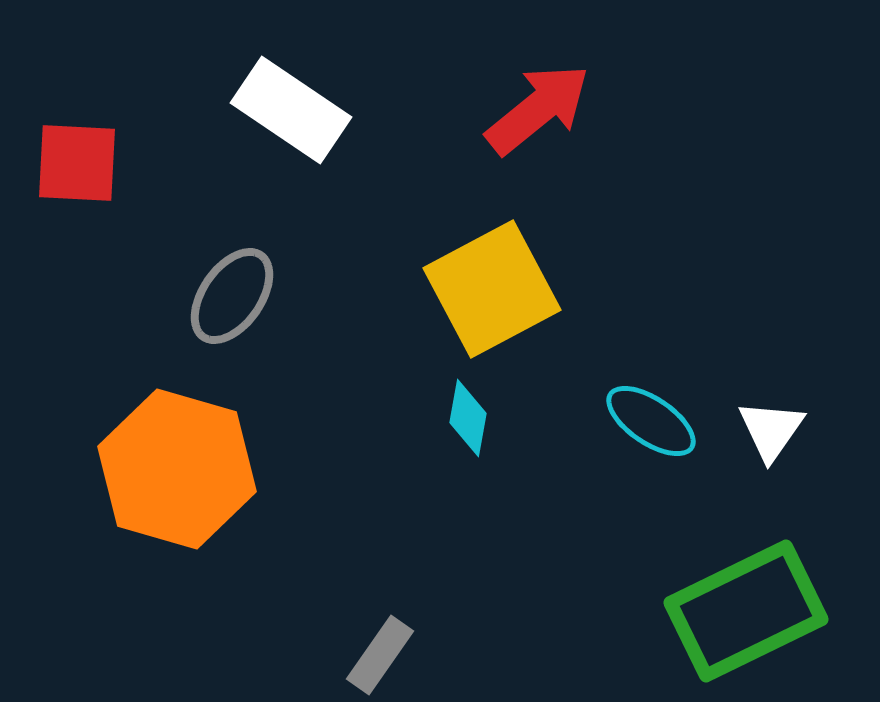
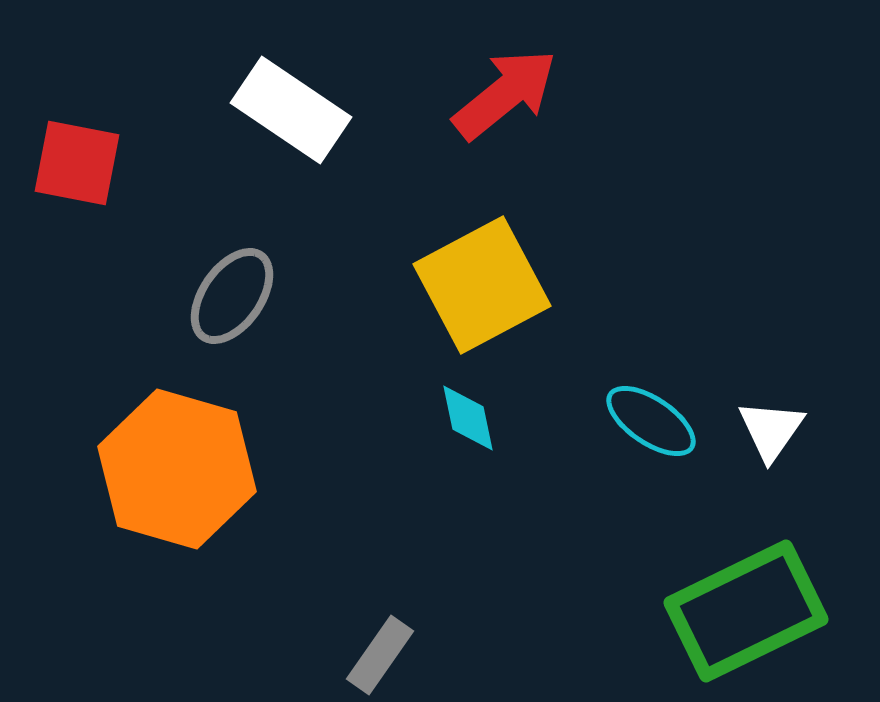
red arrow: moved 33 px left, 15 px up
red square: rotated 8 degrees clockwise
yellow square: moved 10 px left, 4 px up
cyan diamond: rotated 22 degrees counterclockwise
